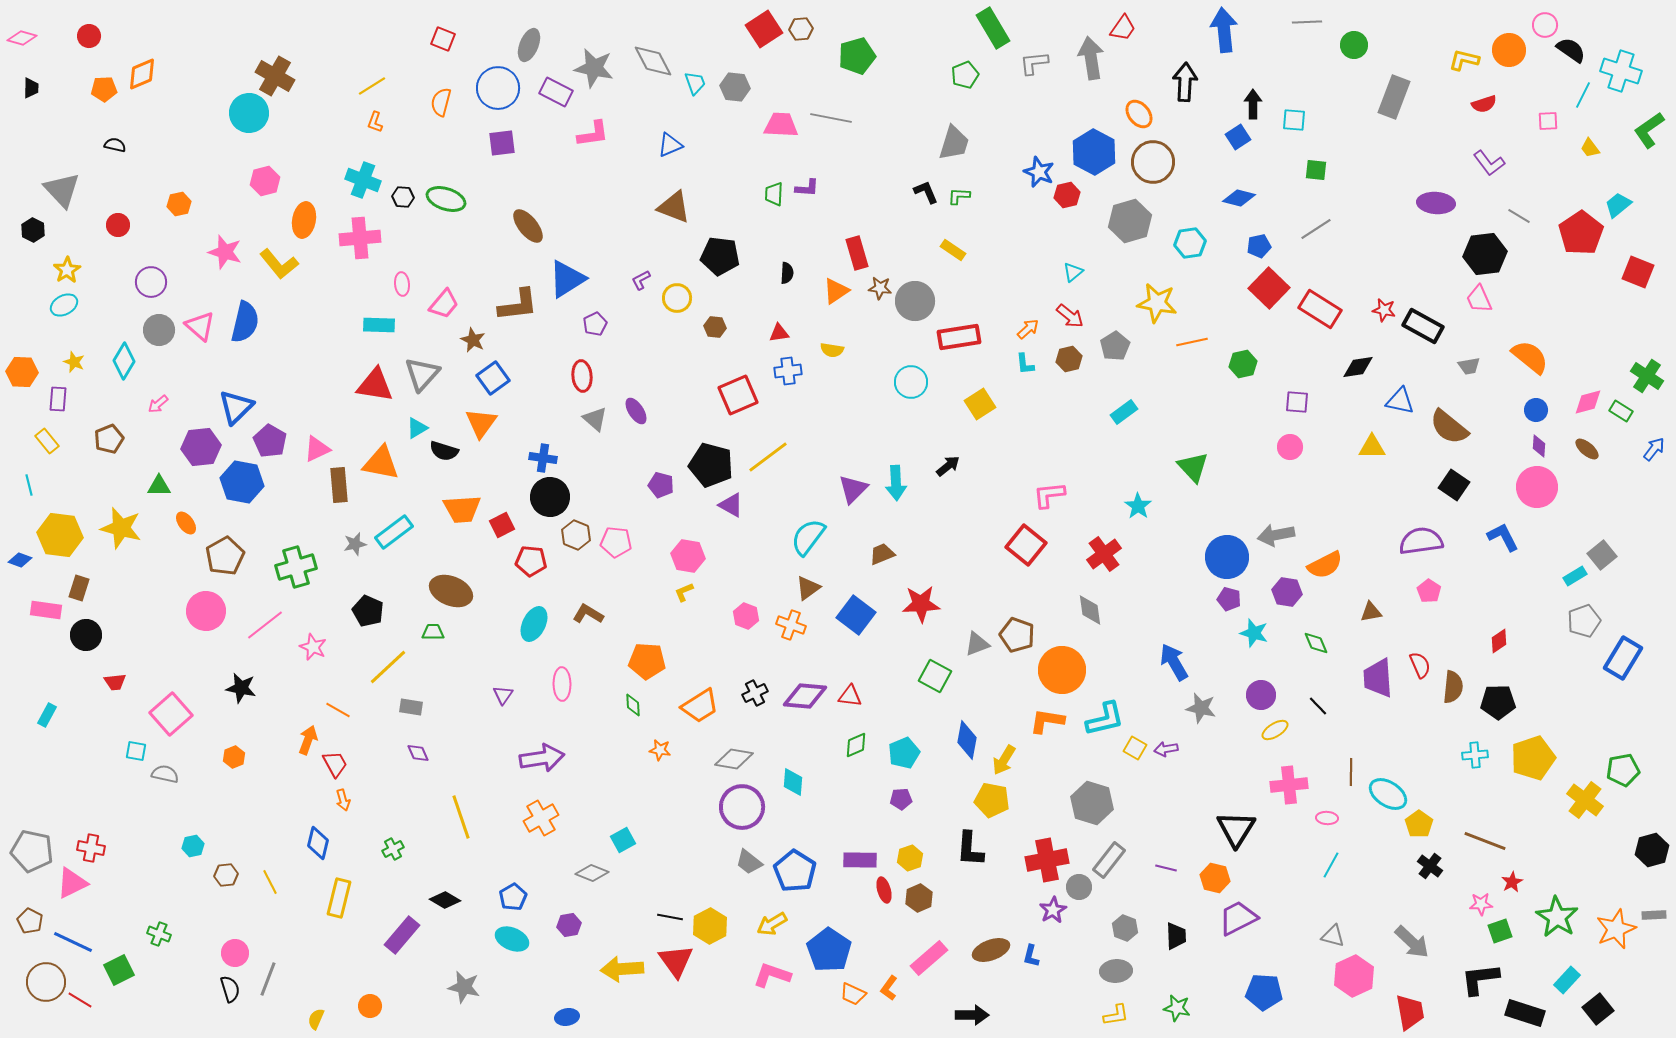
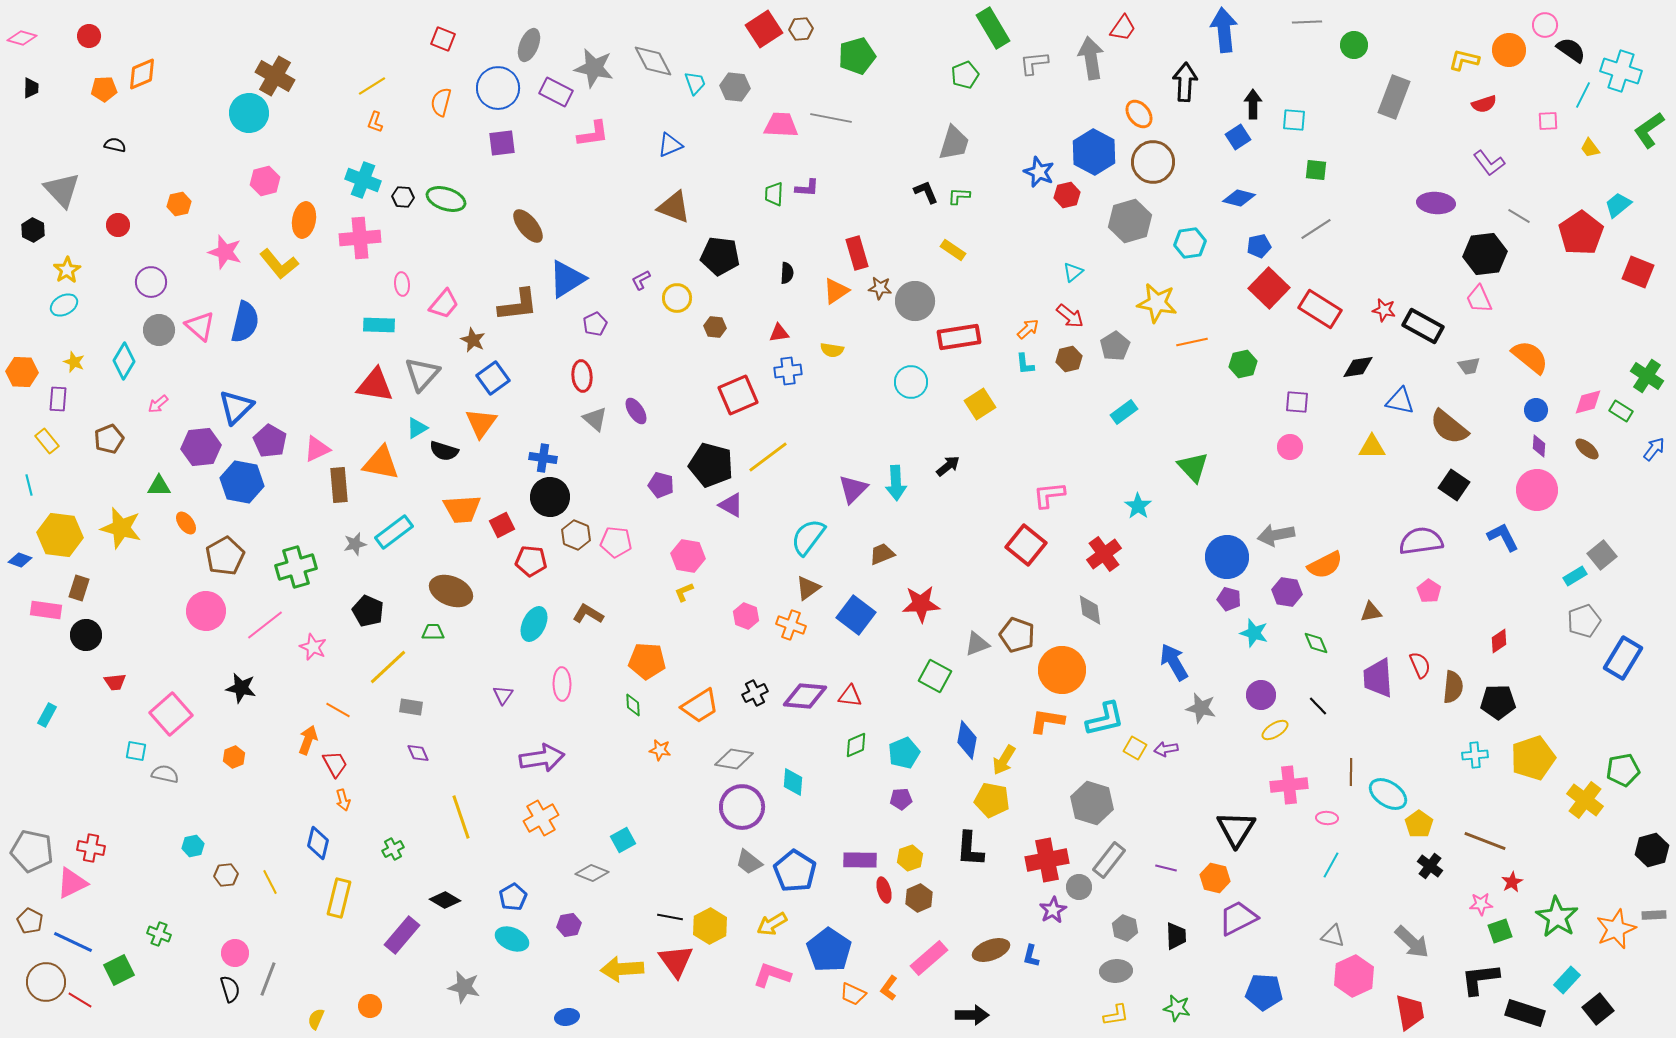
pink circle at (1537, 487): moved 3 px down
